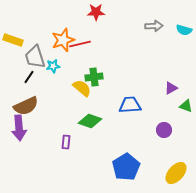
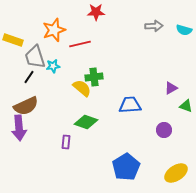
orange star: moved 9 px left, 10 px up
green diamond: moved 4 px left, 1 px down
yellow ellipse: rotated 15 degrees clockwise
